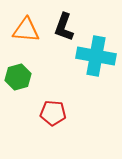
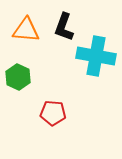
green hexagon: rotated 20 degrees counterclockwise
